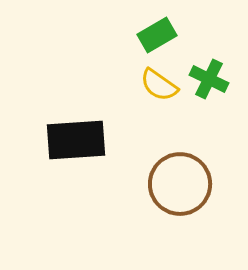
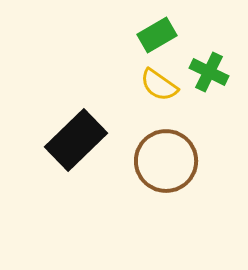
green cross: moved 7 px up
black rectangle: rotated 40 degrees counterclockwise
brown circle: moved 14 px left, 23 px up
